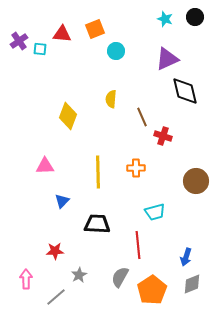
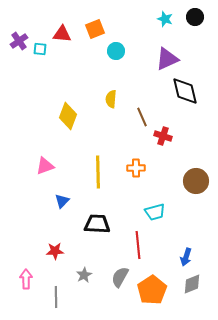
pink triangle: rotated 18 degrees counterclockwise
gray star: moved 5 px right
gray line: rotated 50 degrees counterclockwise
